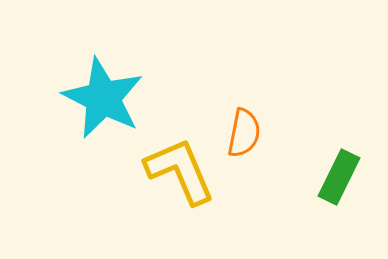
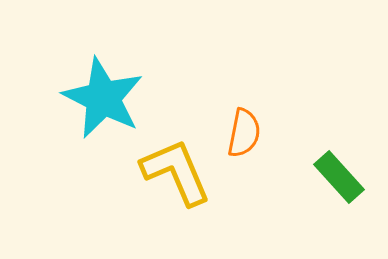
yellow L-shape: moved 4 px left, 1 px down
green rectangle: rotated 68 degrees counterclockwise
